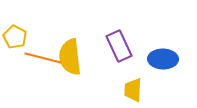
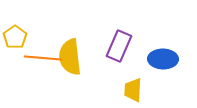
yellow pentagon: rotated 10 degrees clockwise
purple rectangle: rotated 48 degrees clockwise
orange line: rotated 9 degrees counterclockwise
